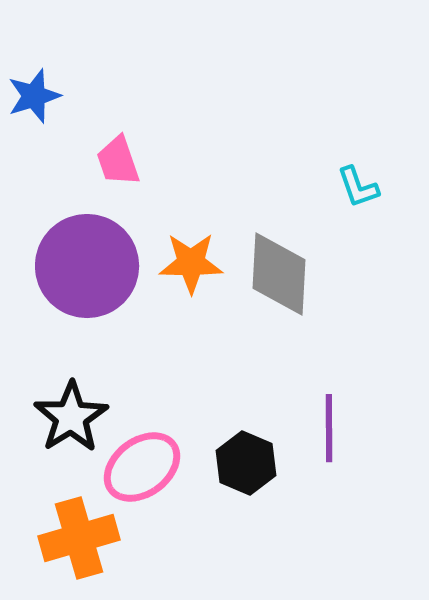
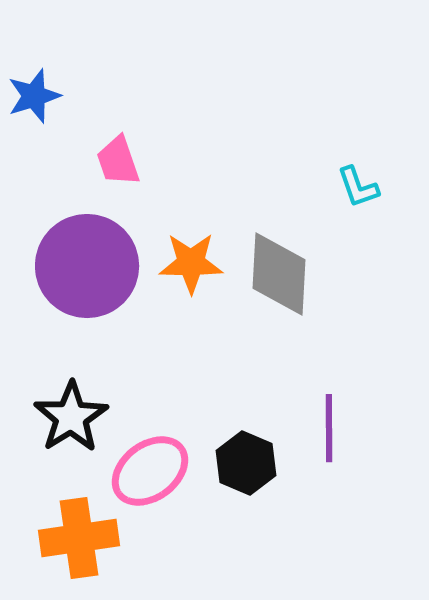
pink ellipse: moved 8 px right, 4 px down
orange cross: rotated 8 degrees clockwise
